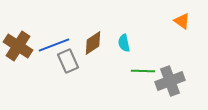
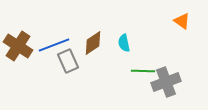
gray cross: moved 4 px left, 1 px down
